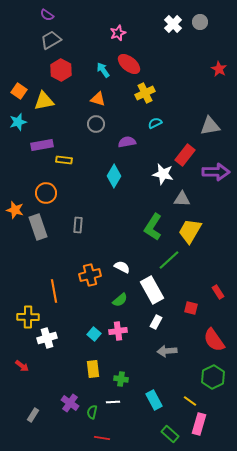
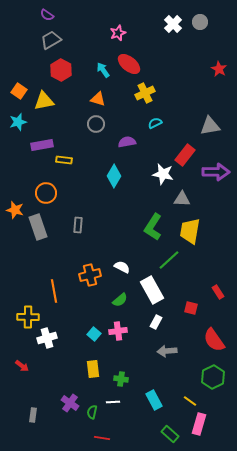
yellow trapezoid at (190, 231): rotated 20 degrees counterclockwise
gray rectangle at (33, 415): rotated 24 degrees counterclockwise
